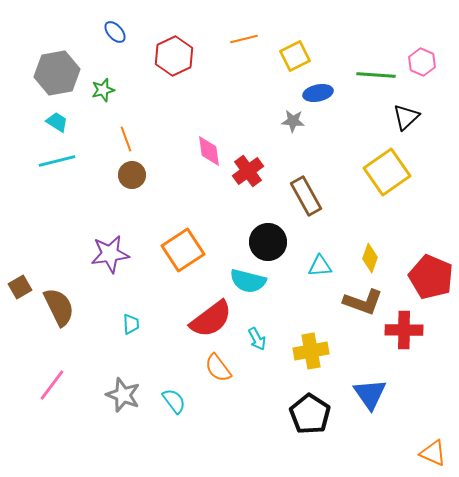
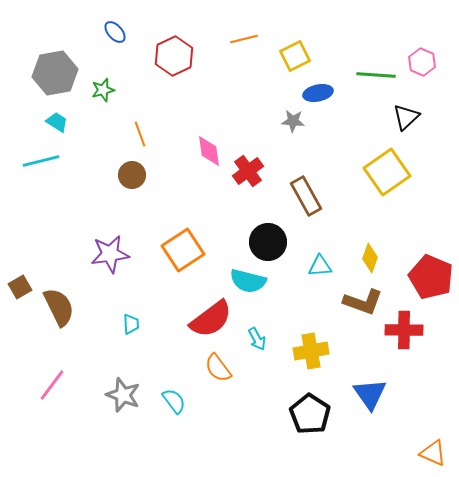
gray hexagon at (57, 73): moved 2 px left
orange line at (126, 139): moved 14 px right, 5 px up
cyan line at (57, 161): moved 16 px left
